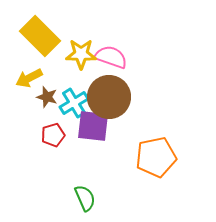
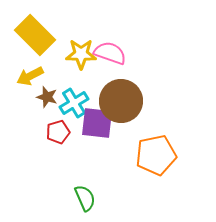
yellow rectangle: moved 5 px left, 1 px up
pink semicircle: moved 1 px left, 4 px up
yellow arrow: moved 1 px right, 2 px up
brown circle: moved 12 px right, 4 px down
purple square: moved 4 px right, 3 px up
red pentagon: moved 5 px right, 3 px up
orange pentagon: moved 2 px up
